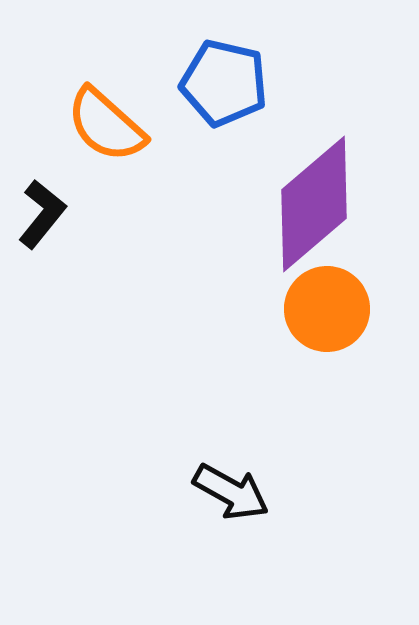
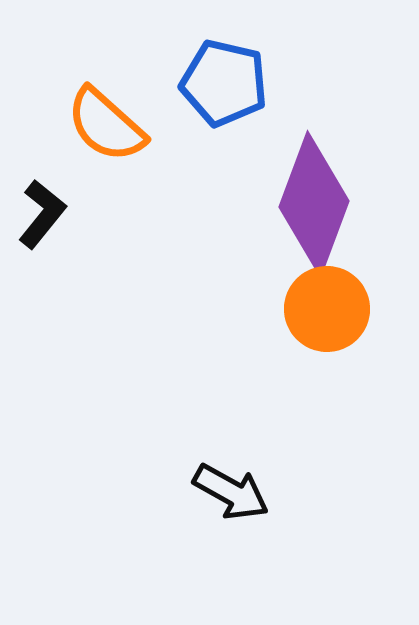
purple diamond: rotated 29 degrees counterclockwise
